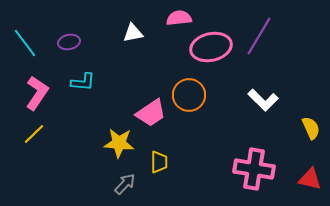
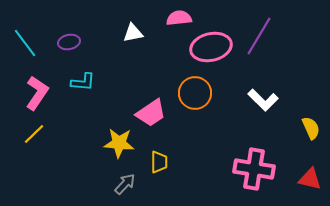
orange circle: moved 6 px right, 2 px up
